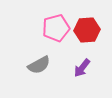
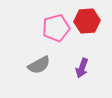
red hexagon: moved 9 px up
purple arrow: rotated 18 degrees counterclockwise
